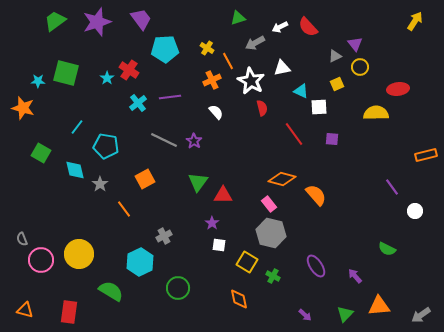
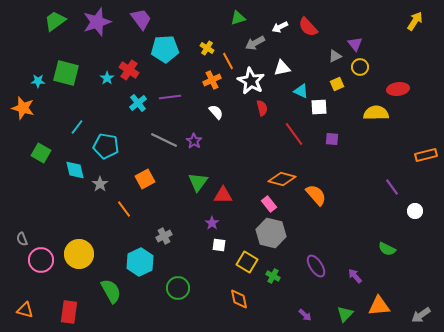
green semicircle at (111, 291): rotated 30 degrees clockwise
